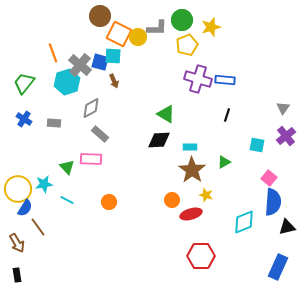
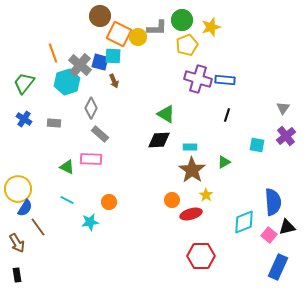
gray diamond at (91, 108): rotated 35 degrees counterclockwise
green triangle at (67, 167): rotated 21 degrees counterclockwise
pink square at (269, 178): moved 57 px down
cyan star at (44, 184): moved 46 px right, 38 px down
yellow star at (206, 195): rotated 16 degrees clockwise
blue semicircle at (273, 202): rotated 8 degrees counterclockwise
